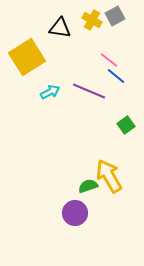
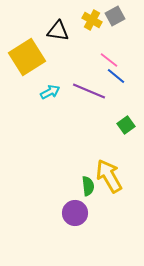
black triangle: moved 2 px left, 3 px down
green semicircle: rotated 102 degrees clockwise
